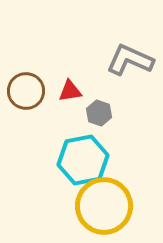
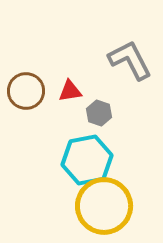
gray L-shape: rotated 39 degrees clockwise
cyan hexagon: moved 4 px right
